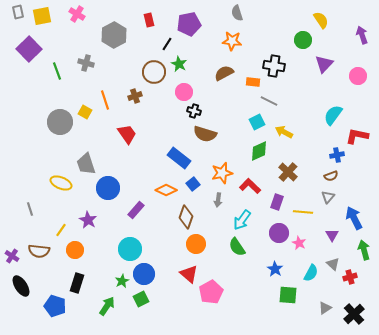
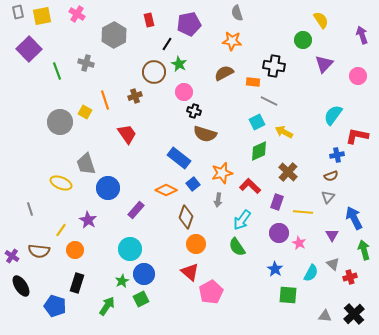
red triangle at (189, 274): moved 1 px right, 2 px up
gray triangle at (325, 308): moved 8 px down; rotated 40 degrees clockwise
